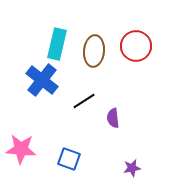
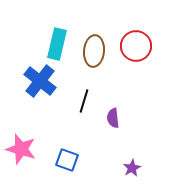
blue cross: moved 2 px left, 1 px down
black line: rotated 40 degrees counterclockwise
pink star: rotated 12 degrees clockwise
blue square: moved 2 px left, 1 px down
purple star: rotated 18 degrees counterclockwise
